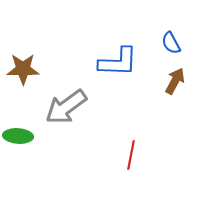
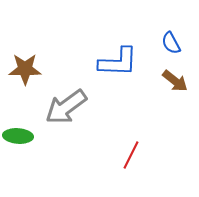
brown star: moved 2 px right
brown arrow: rotated 100 degrees clockwise
red line: rotated 16 degrees clockwise
